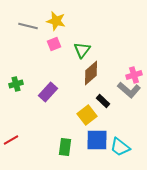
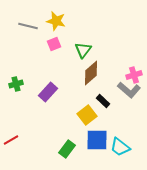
green triangle: moved 1 px right
green rectangle: moved 2 px right, 2 px down; rotated 30 degrees clockwise
